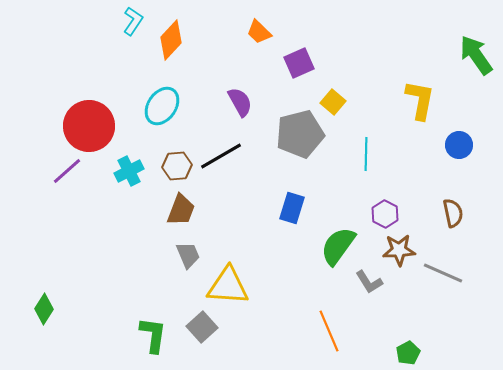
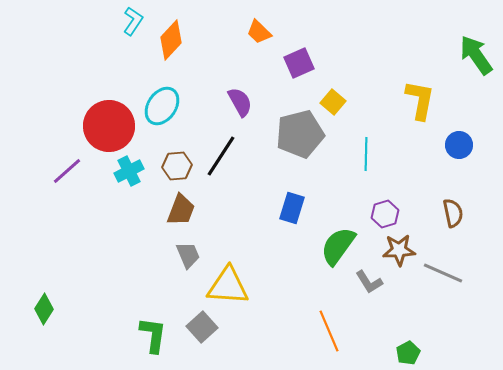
red circle: moved 20 px right
black line: rotated 27 degrees counterclockwise
purple hexagon: rotated 16 degrees clockwise
